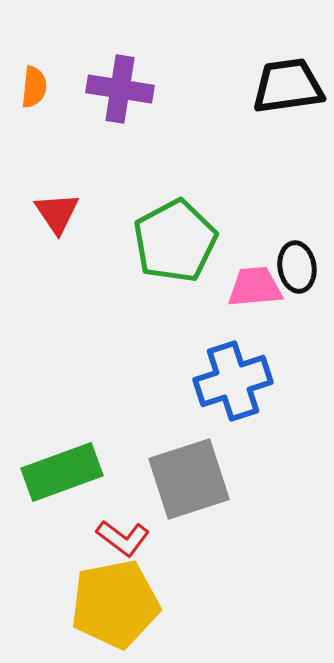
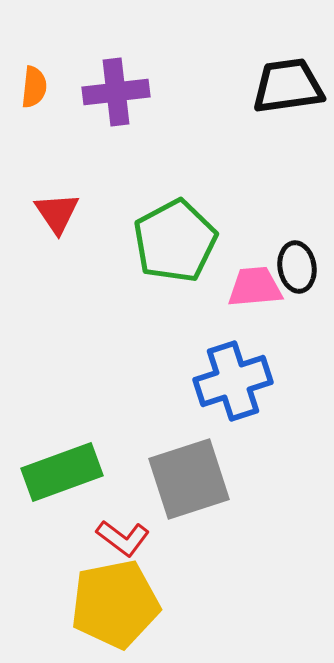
purple cross: moved 4 px left, 3 px down; rotated 16 degrees counterclockwise
